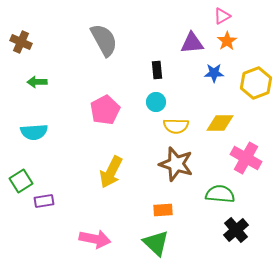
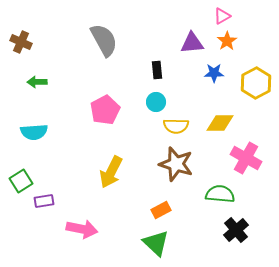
yellow hexagon: rotated 8 degrees counterclockwise
orange rectangle: moved 2 px left; rotated 24 degrees counterclockwise
pink arrow: moved 13 px left, 10 px up
